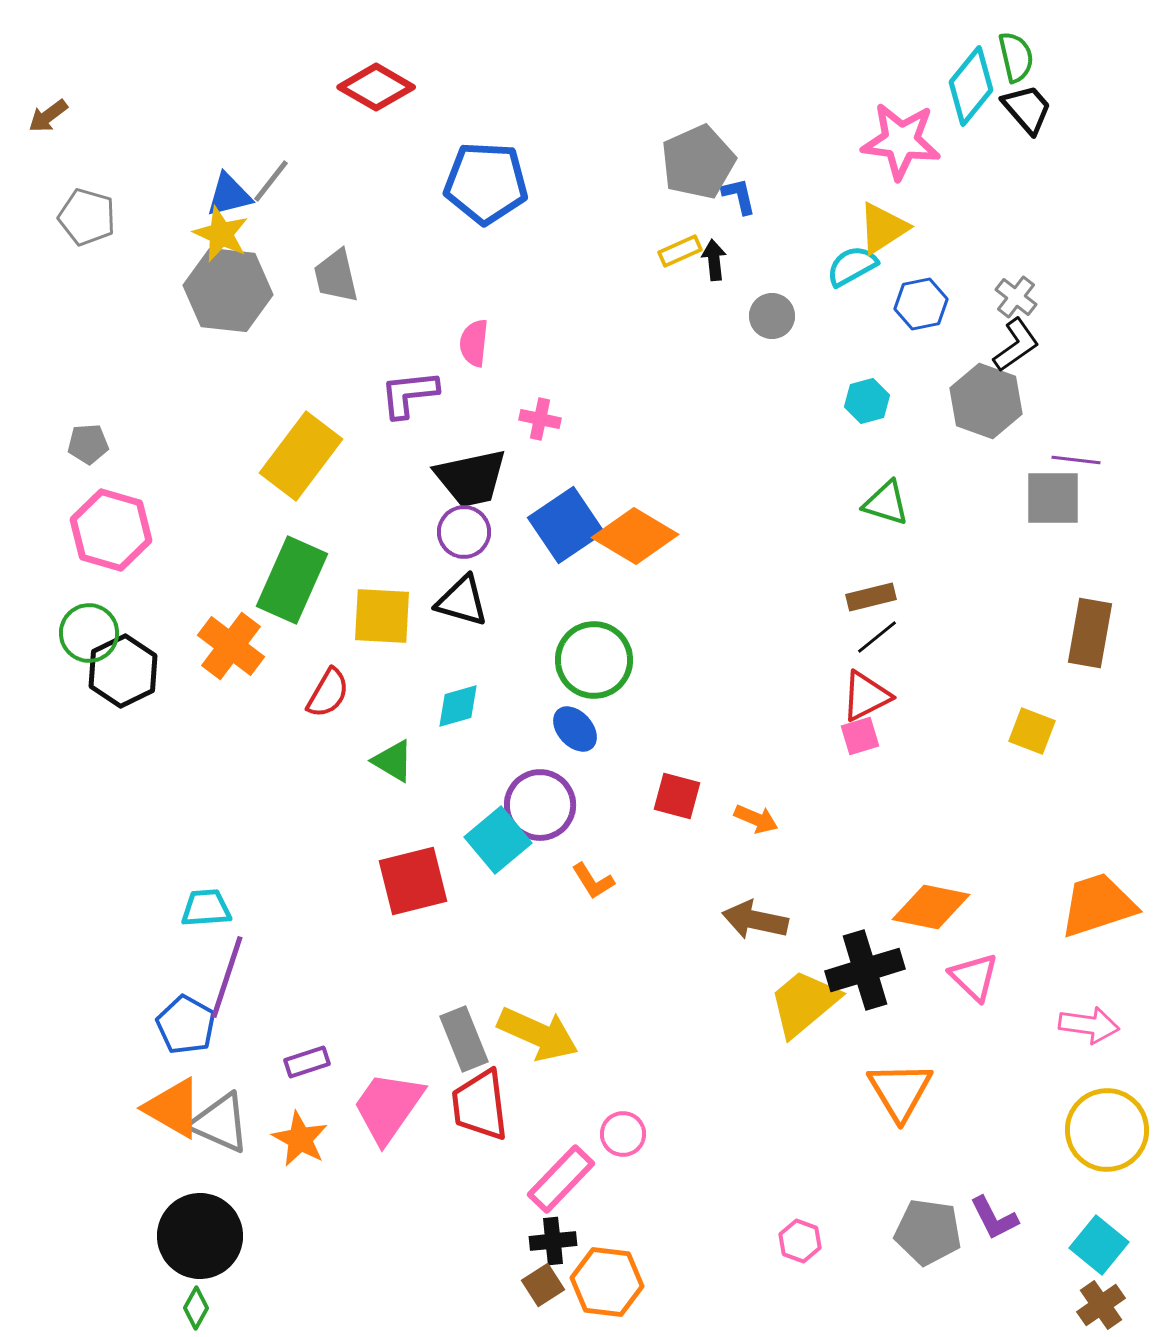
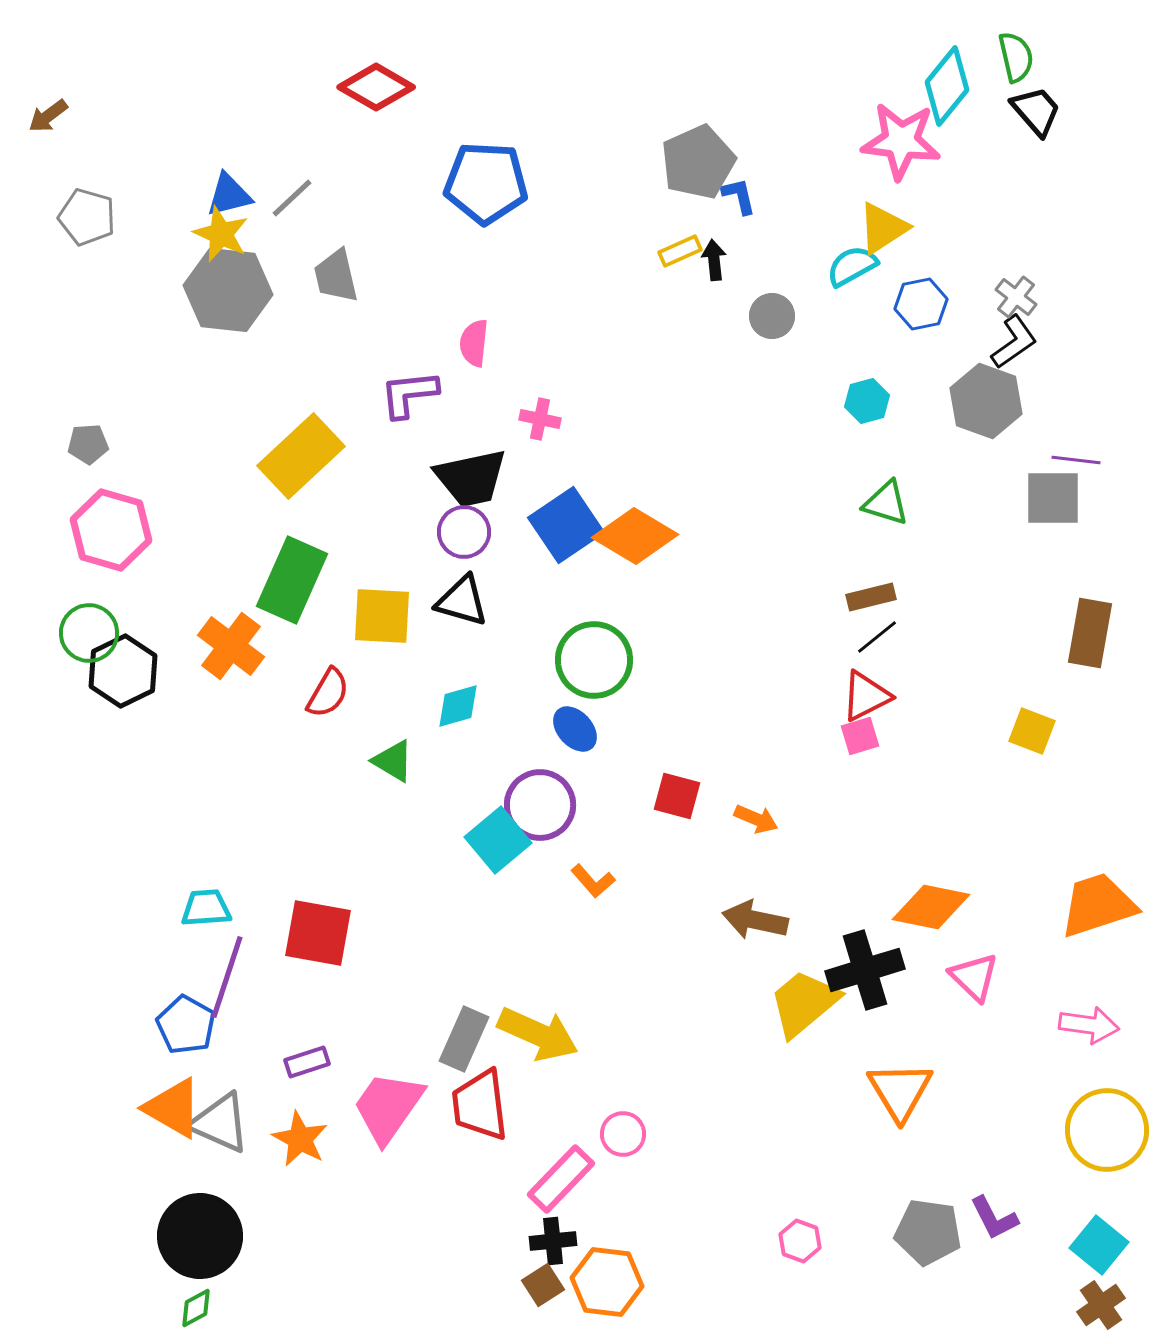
cyan diamond at (971, 86): moved 24 px left
black trapezoid at (1027, 109): moved 9 px right, 2 px down
gray line at (271, 181): moved 21 px right, 17 px down; rotated 9 degrees clockwise
black L-shape at (1016, 345): moved 2 px left, 3 px up
yellow rectangle at (301, 456): rotated 10 degrees clockwise
red square at (413, 881): moved 95 px left, 52 px down; rotated 24 degrees clockwise
orange L-shape at (593, 881): rotated 9 degrees counterclockwise
gray rectangle at (464, 1039): rotated 46 degrees clockwise
green diamond at (196, 1308): rotated 33 degrees clockwise
